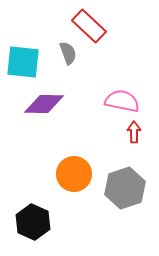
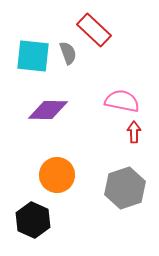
red rectangle: moved 5 px right, 4 px down
cyan square: moved 10 px right, 6 px up
purple diamond: moved 4 px right, 6 px down
orange circle: moved 17 px left, 1 px down
black hexagon: moved 2 px up
